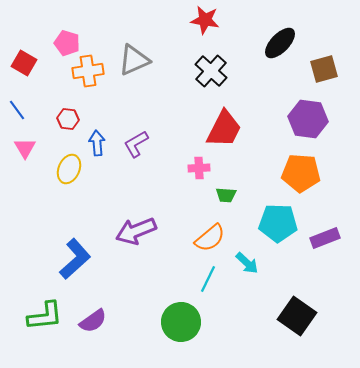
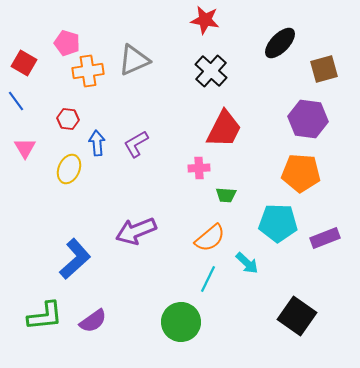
blue line: moved 1 px left, 9 px up
